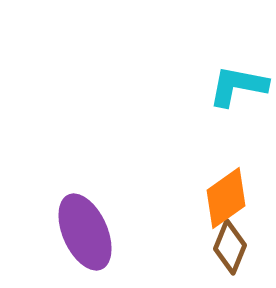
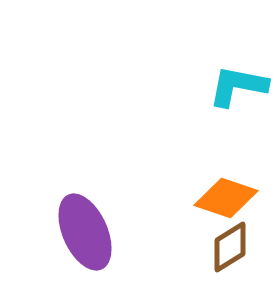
orange diamond: rotated 54 degrees clockwise
brown diamond: rotated 36 degrees clockwise
